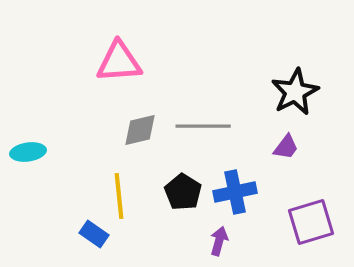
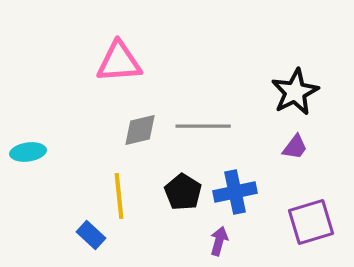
purple trapezoid: moved 9 px right
blue rectangle: moved 3 px left, 1 px down; rotated 8 degrees clockwise
